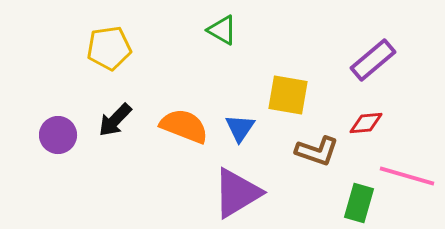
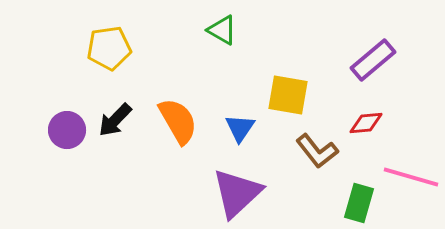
orange semicircle: moved 6 px left, 5 px up; rotated 39 degrees clockwise
purple circle: moved 9 px right, 5 px up
brown L-shape: rotated 33 degrees clockwise
pink line: moved 4 px right, 1 px down
purple triangle: rotated 12 degrees counterclockwise
